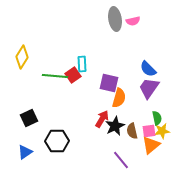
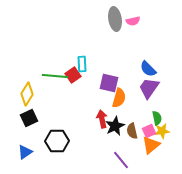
yellow diamond: moved 5 px right, 37 px down
red arrow: rotated 42 degrees counterclockwise
pink square: rotated 16 degrees counterclockwise
